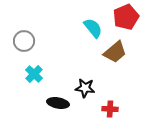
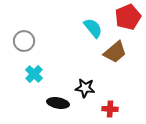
red pentagon: moved 2 px right
